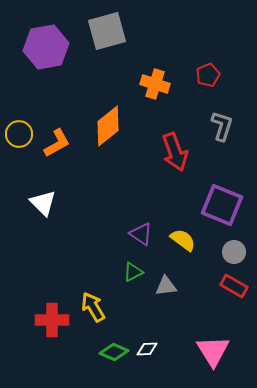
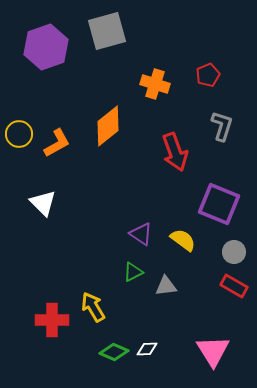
purple hexagon: rotated 9 degrees counterclockwise
purple square: moved 3 px left, 1 px up
